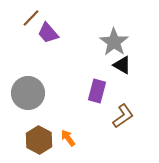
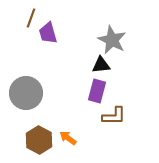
brown line: rotated 24 degrees counterclockwise
purple trapezoid: rotated 25 degrees clockwise
gray star: moved 2 px left, 2 px up; rotated 8 degrees counterclockwise
black triangle: moved 21 px left; rotated 36 degrees counterclockwise
gray circle: moved 2 px left
brown L-shape: moved 9 px left; rotated 35 degrees clockwise
orange arrow: rotated 18 degrees counterclockwise
